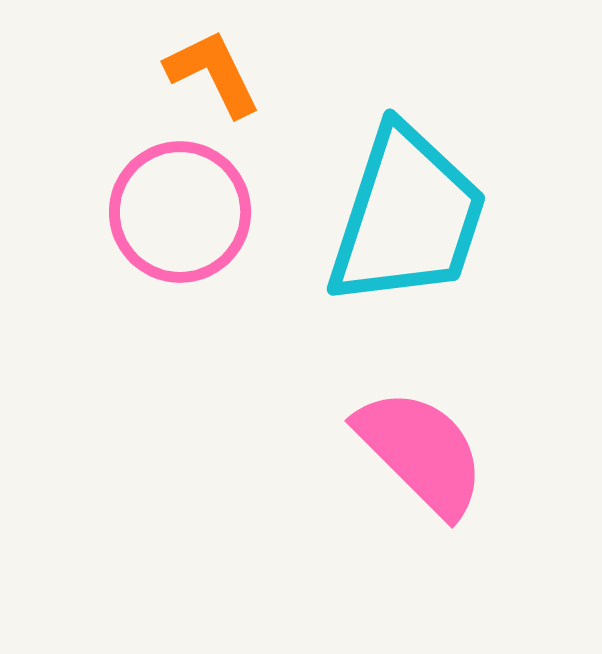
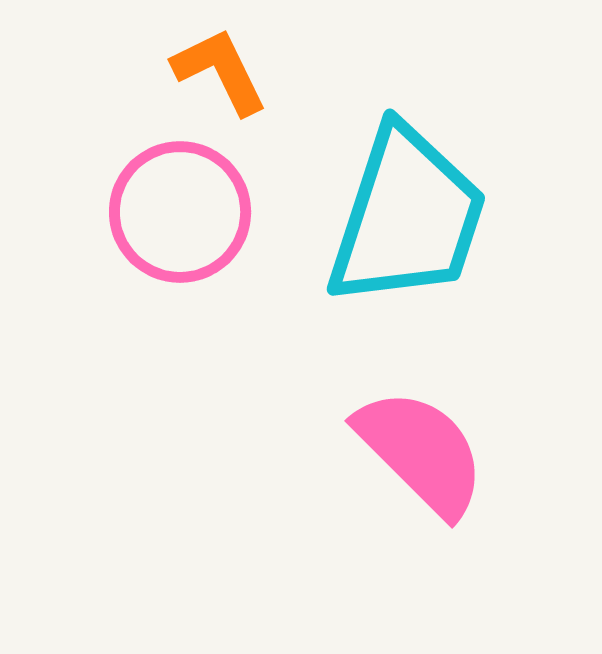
orange L-shape: moved 7 px right, 2 px up
